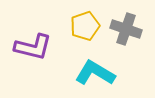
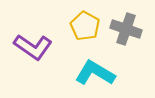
yellow pentagon: rotated 24 degrees counterclockwise
purple L-shape: rotated 21 degrees clockwise
